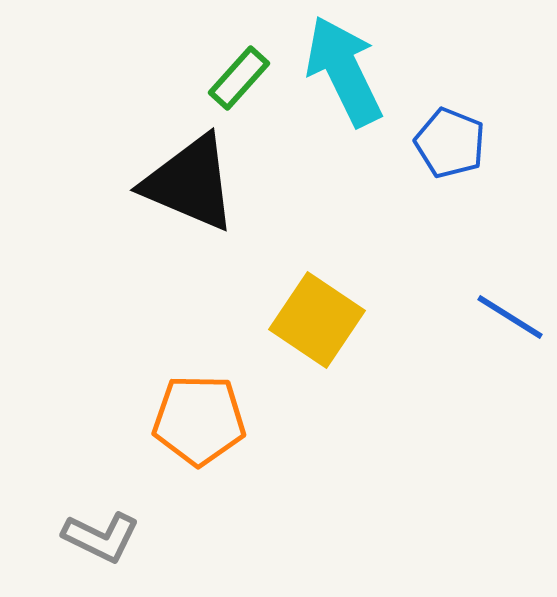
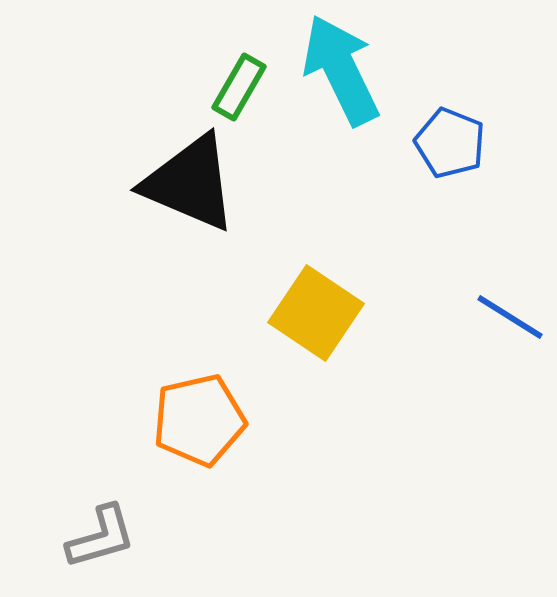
cyan arrow: moved 3 px left, 1 px up
green rectangle: moved 9 px down; rotated 12 degrees counterclockwise
yellow square: moved 1 px left, 7 px up
orange pentagon: rotated 14 degrees counterclockwise
gray L-shape: rotated 42 degrees counterclockwise
